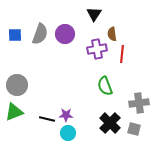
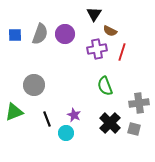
brown semicircle: moved 2 px left, 3 px up; rotated 56 degrees counterclockwise
red line: moved 2 px up; rotated 12 degrees clockwise
gray circle: moved 17 px right
purple star: moved 8 px right; rotated 24 degrees clockwise
black line: rotated 56 degrees clockwise
cyan circle: moved 2 px left
